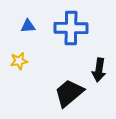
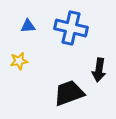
blue cross: rotated 12 degrees clockwise
black trapezoid: rotated 20 degrees clockwise
